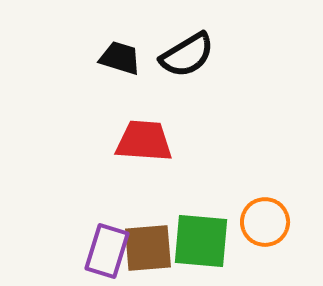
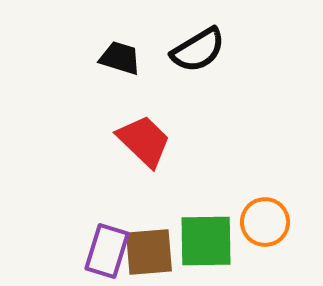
black semicircle: moved 11 px right, 5 px up
red trapezoid: rotated 40 degrees clockwise
green square: moved 5 px right; rotated 6 degrees counterclockwise
brown square: moved 1 px right, 4 px down
